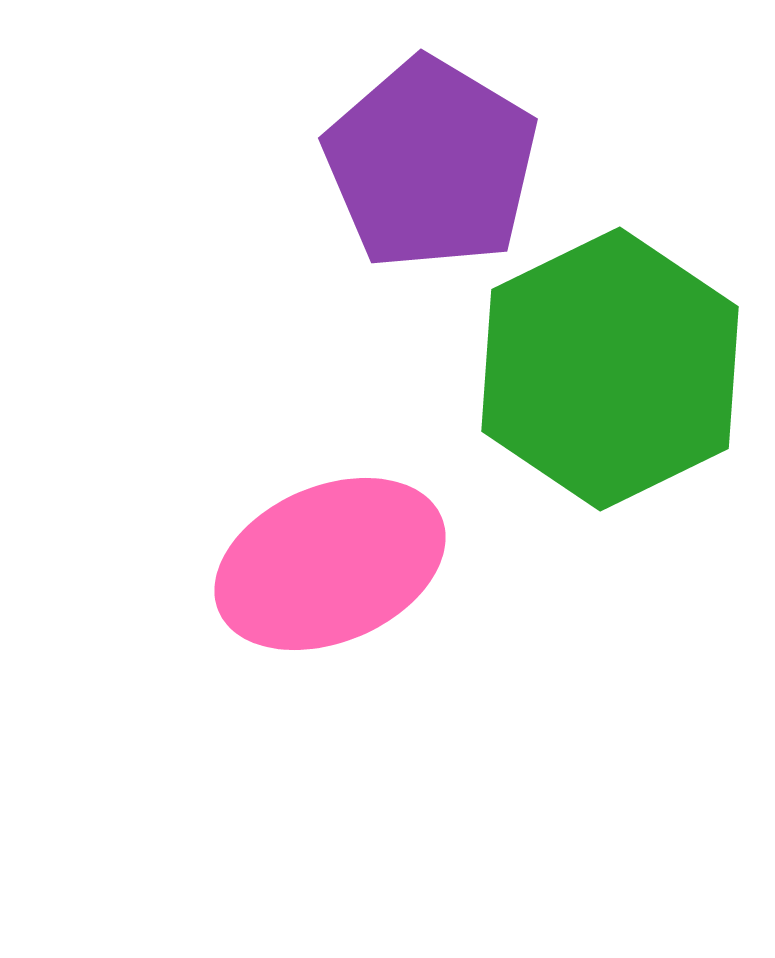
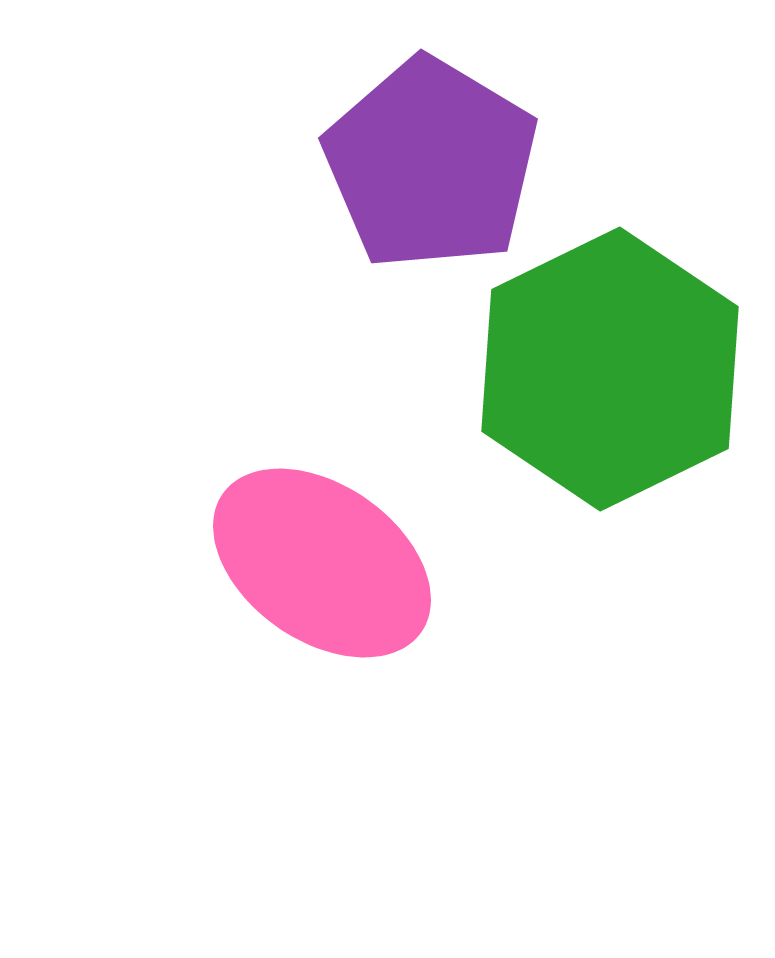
pink ellipse: moved 8 px left, 1 px up; rotated 58 degrees clockwise
